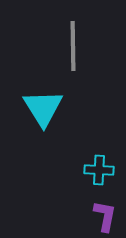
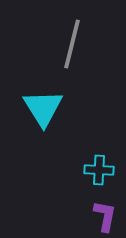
gray line: moved 1 px left, 2 px up; rotated 15 degrees clockwise
